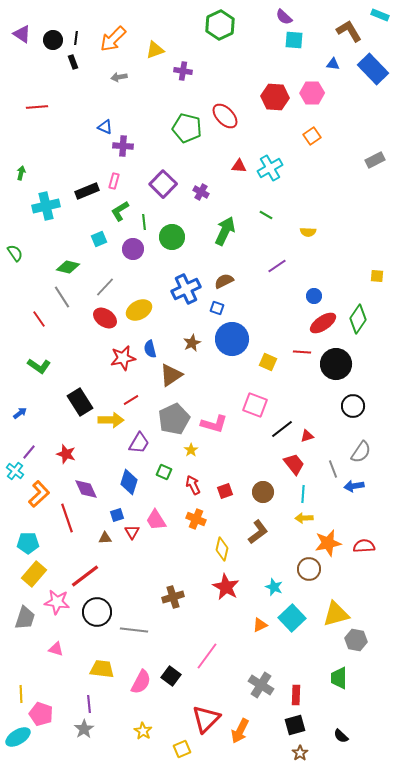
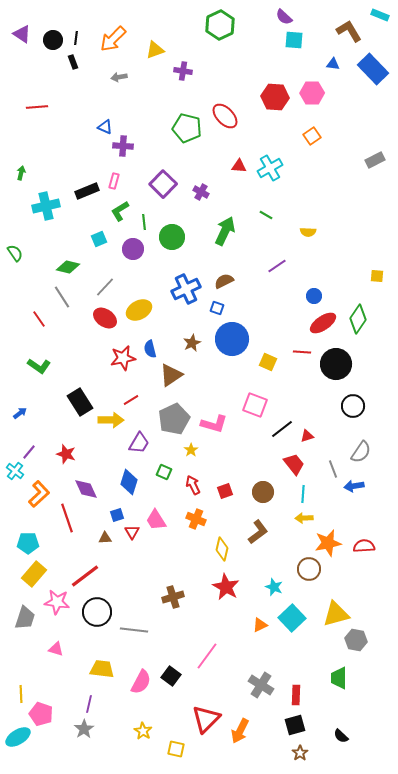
purple line at (89, 704): rotated 18 degrees clockwise
yellow square at (182, 749): moved 6 px left; rotated 36 degrees clockwise
